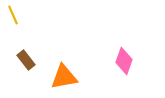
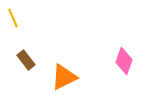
yellow line: moved 3 px down
orange triangle: rotated 16 degrees counterclockwise
